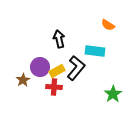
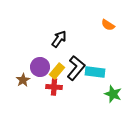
black arrow: rotated 48 degrees clockwise
cyan rectangle: moved 21 px down
yellow rectangle: rotated 21 degrees counterclockwise
green star: rotated 18 degrees counterclockwise
